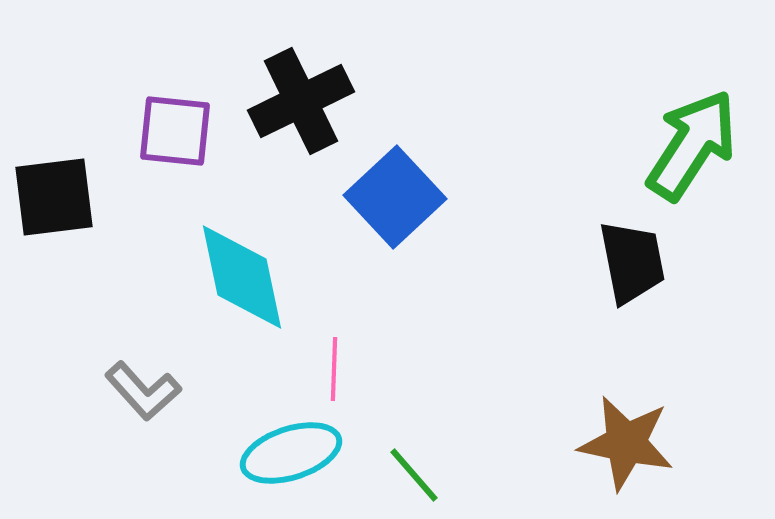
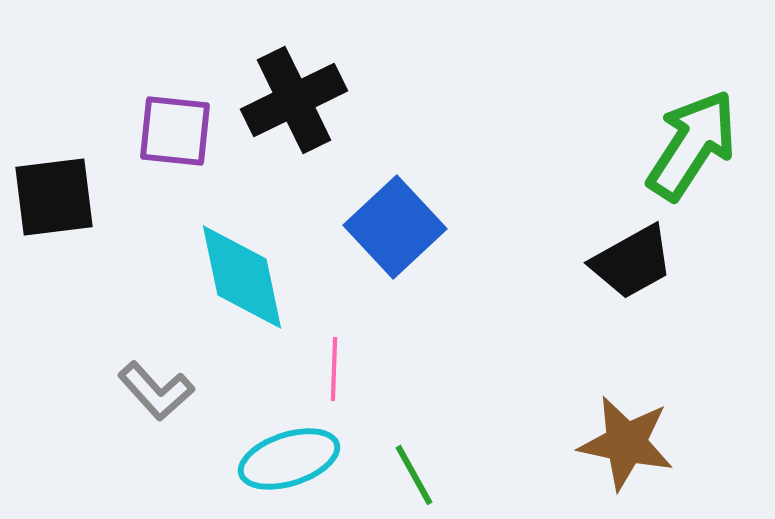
black cross: moved 7 px left, 1 px up
blue square: moved 30 px down
black trapezoid: rotated 72 degrees clockwise
gray L-shape: moved 13 px right
cyan ellipse: moved 2 px left, 6 px down
green line: rotated 12 degrees clockwise
